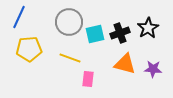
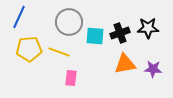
black star: rotated 30 degrees clockwise
cyan square: moved 2 px down; rotated 18 degrees clockwise
yellow line: moved 11 px left, 6 px up
orange triangle: rotated 25 degrees counterclockwise
pink rectangle: moved 17 px left, 1 px up
